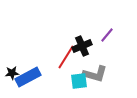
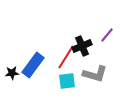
blue rectangle: moved 5 px right, 12 px up; rotated 25 degrees counterclockwise
cyan square: moved 12 px left
